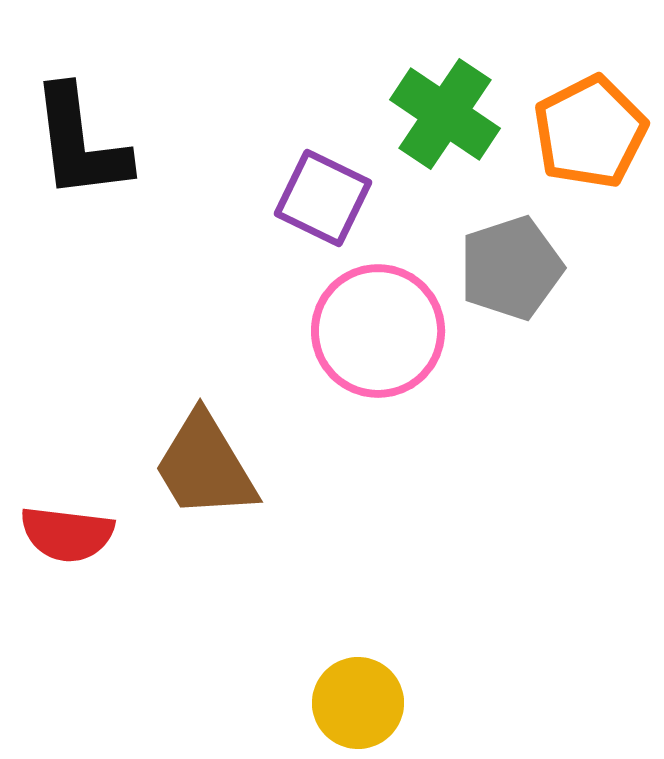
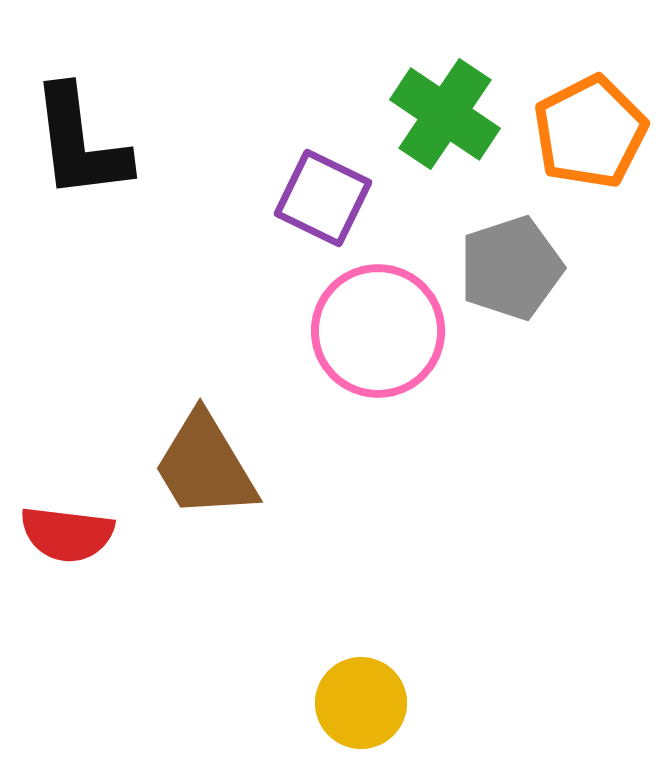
yellow circle: moved 3 px right
